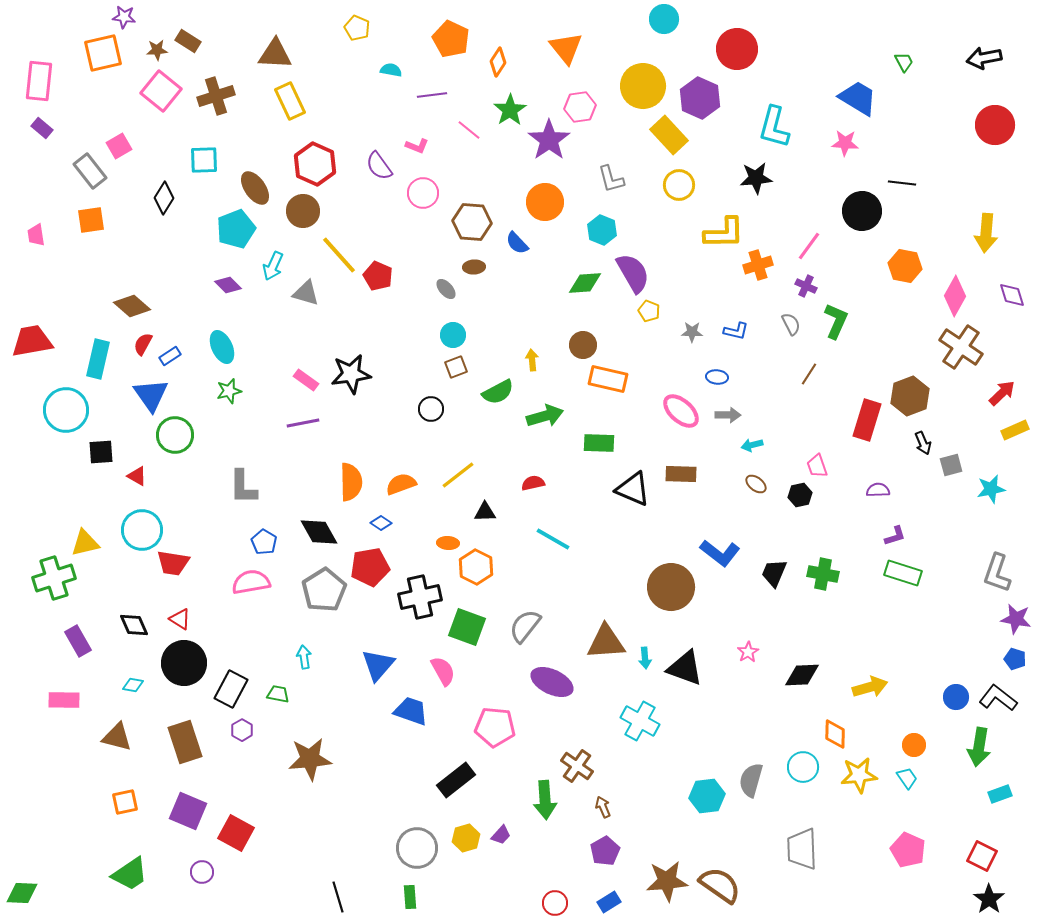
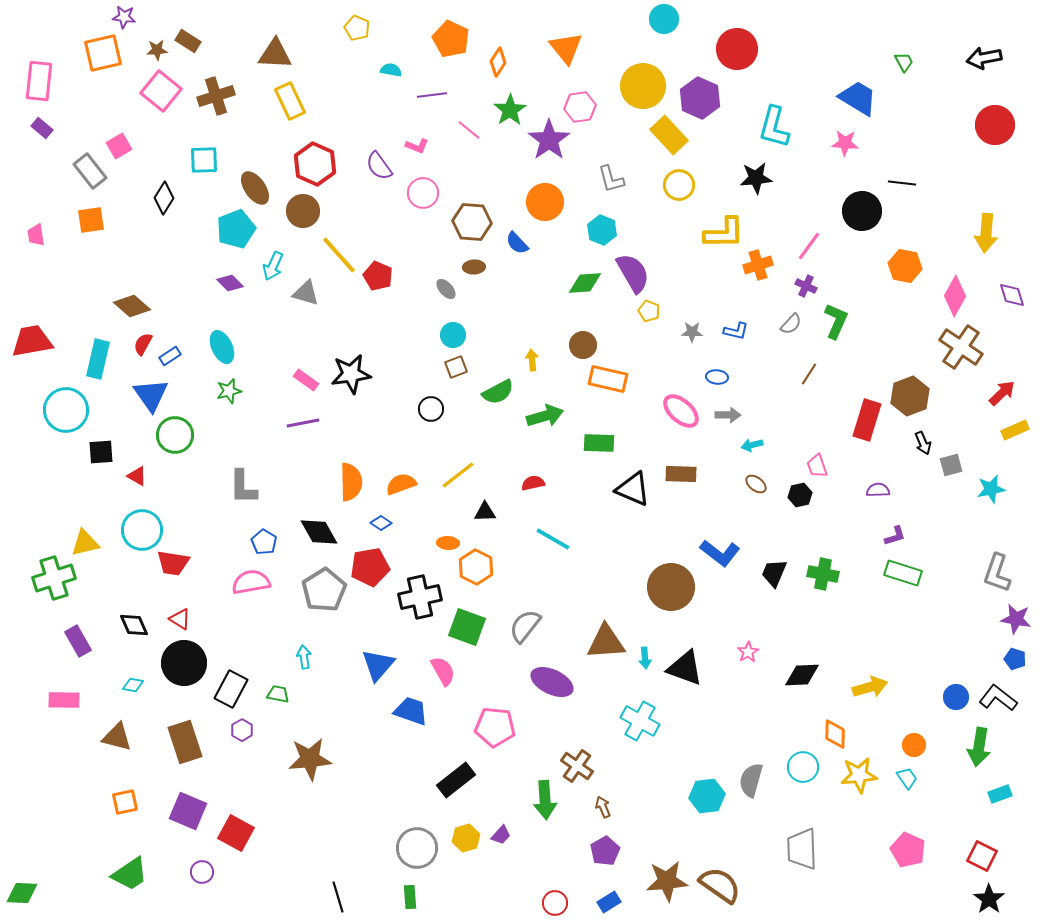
purple diamond at (228, 285): moved 2 px right, 2 px up
gray semicircle at (791, 324): rotated 70 degrees clockwise
